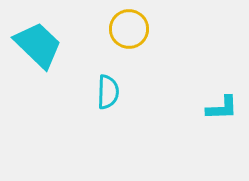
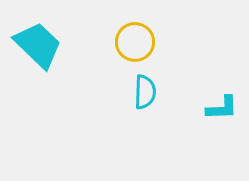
yellow circle: moved 6 px right, 13 px down
cyan semicircle: moved 37 px right
